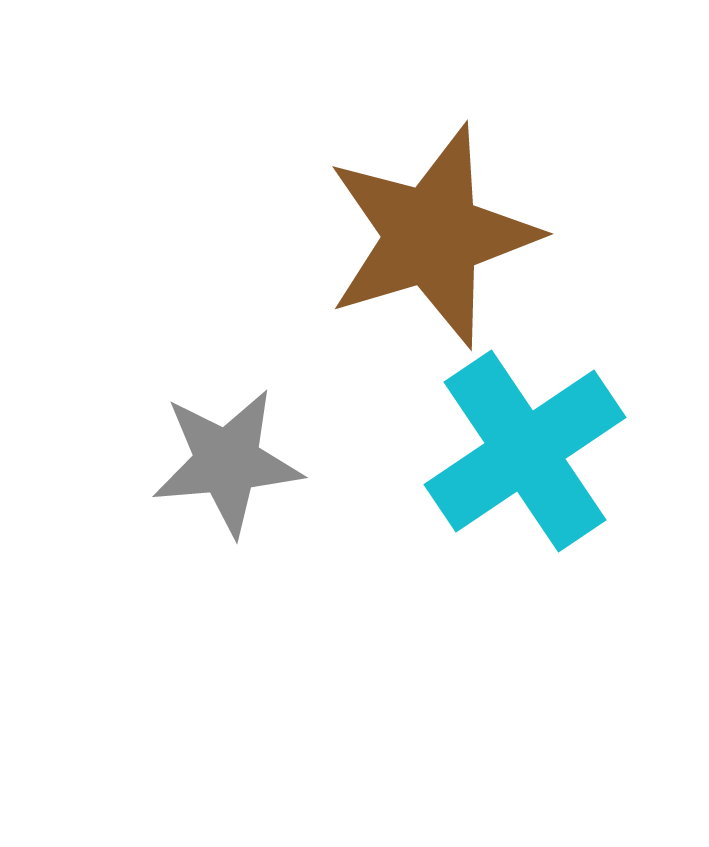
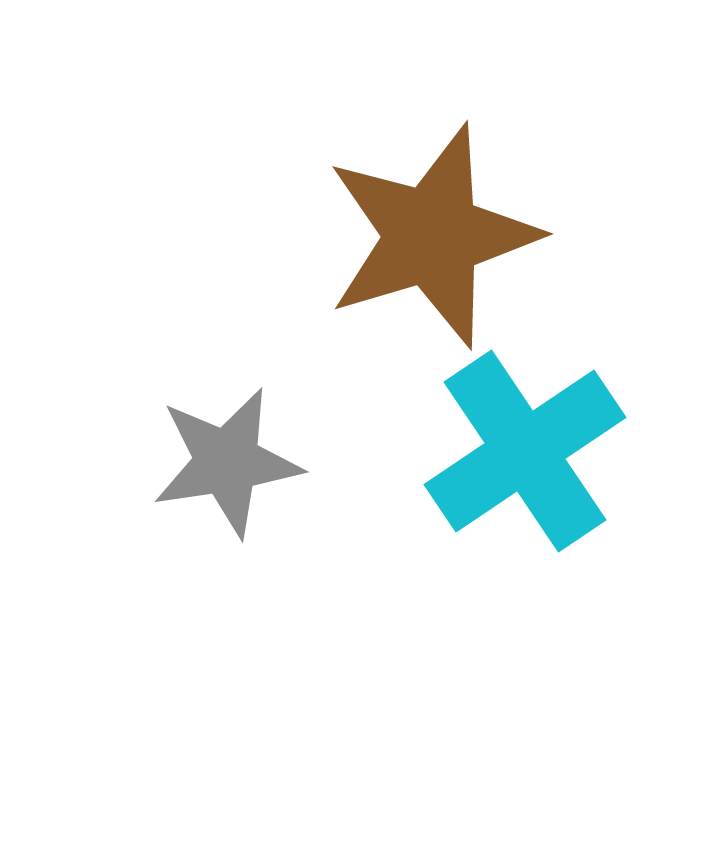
gray star: rotated 4 degrees counterclockwise
